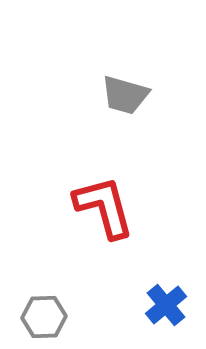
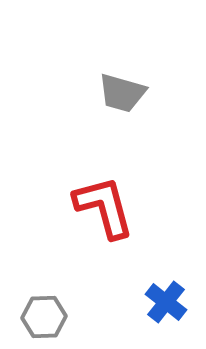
gray trapezoid: moved 3 px left, 2 px up
blue cross: moved 3 px up; rotated 12 degrees counterclockwise
